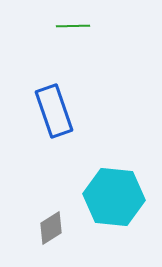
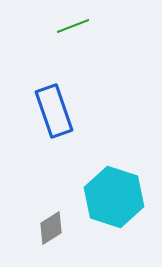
green line: rotated 20 degrees counterclockwise
cyan hexagon: rotated 12 degrees clockwise
